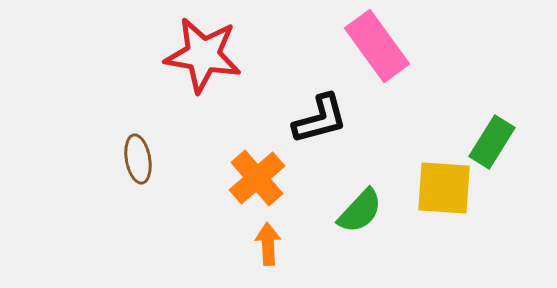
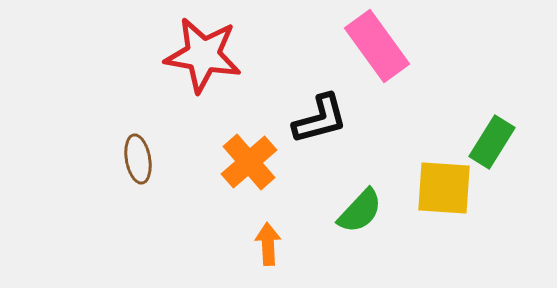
orange cross: moved 8 px left, 16 px up
